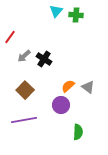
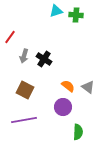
cyan triangle: rotated 32 degrees clockwise
gray arrow: rotated 32 degrees counterclockwise
orange semicircle: rotated 80 degrees clockwise
brown square: rotated 18 degrees counterclockwise
purple circle: moved 2 px right, 2 px down
